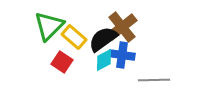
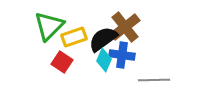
brown cross: moved 3 px right
yellow rectangle: rotated 60 degrees counterclockwise
cyan diamond: rotated 40 degrees counterclockwise
